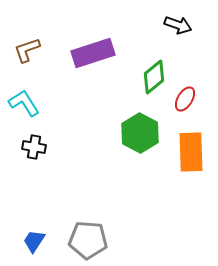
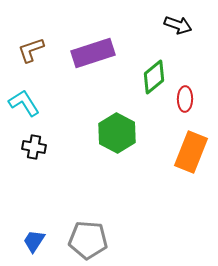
brown L-shape: moved 4 px right
red ellipse: rotated 30 degrees counterclockwise
green hexagon: moved 23 px left
orange rectangle: rotated 24 degrees clockwise
